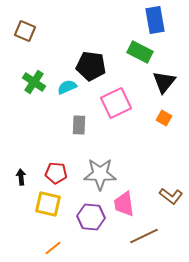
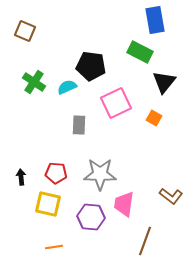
orange square: moved 10 px left
pink trapezoid: rotated 16 degrees clockwise
brown line: moved 1 px right, 5 px down; rotated 44 degrees counterclockwise
orange line: moved 1 px right, 1 px up; rotated 30 degrees clockwise
